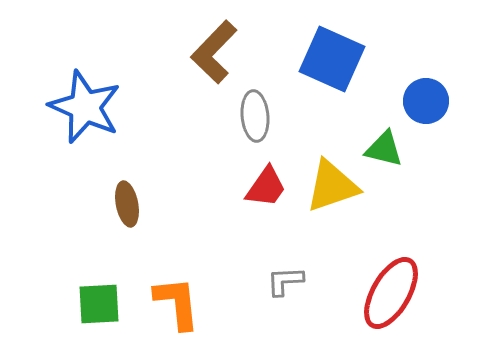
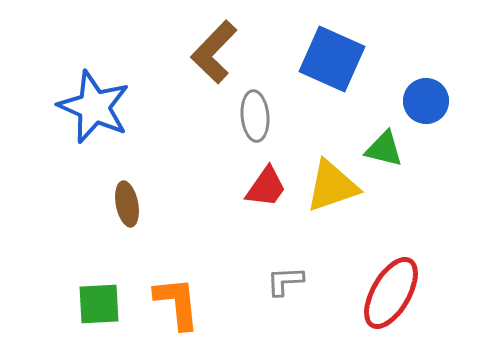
blue star: moved 9 px right
